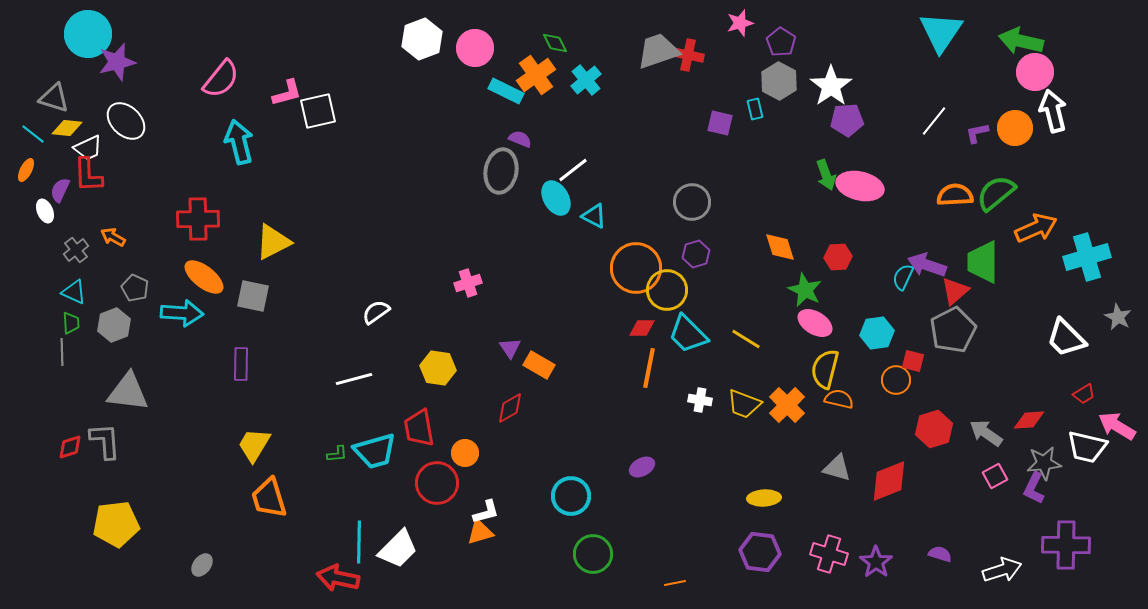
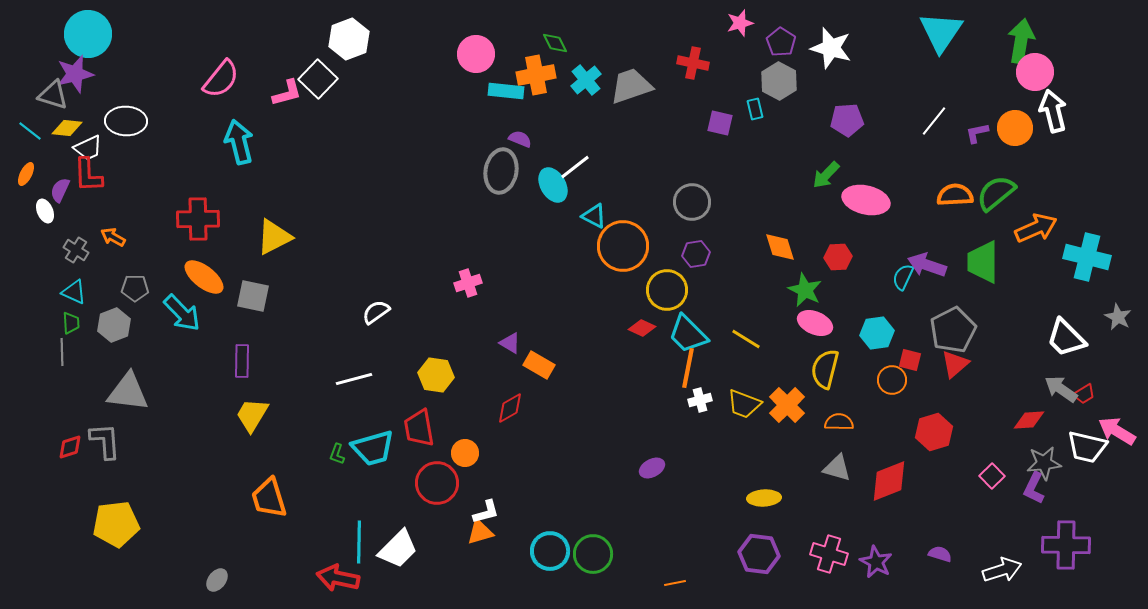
white hexagon at (422, 39): moved 73 px left
green arrow at (1021, 41): rotated 87 degrees clockwise
pink circle at (475, 48): moved 1 px right, 6 px down
gray trapezoid at (658, 51): moved 27 px left, 35 px down
red cross at (688, 55): moved 5 px right, 8 px down
purple star at (117, 62): moved 42 px left, 12 px down
orange cross at (536, 75): rotated 24 degrees clockwise
white star at (831, 86): moved 38 px up; rotated 21 degrees counterclockwise
cyan rectangle at (506, 91): rotated 20 degrees counterclockwise
gray triangle at (54, 98): moved 1 px left, 3 px up
white square at (318, 111): moved 32 px up; rotated 33 degrees counterclockwise
white ellipse at (126, 121): rotated 42 degrees counterclockwise
cyan line at (33, 134): moved 3 px left, 3 px up
orange ellipse at (26, 170): moved 4 px down
white line at (573, 170): moved 2 px right, 3 px up
green arrow at (826, 175): rotated 64 degrees clockwise
pink ellipse at (860, 186): moved 6 px right, 14 px down
cyan ellipse at (556, 198): moved 3 px left, 13 px up
yellow triangle at (273, 242): moved 1 px right, 5 px up
gray cross at (76, 250): rotated 20 degrees counterclockwise
purple hexagon at (696, 254): rotated 8 degrees clockwise
cyan cross at (1087, 257): rotated 30 degrees clockwise
orange circle at (636, 268): moved 13 px left, 22 px up
gray pentagon at (135, 288): rotated 24 degrees counterclockwise
red triangle at (955, 291): moved 73 px down
cyan arrow at (182, 313): rotated 42 degrees clockwise
pink ellipse at (815, 323): rotated 8 degrees counterclockwise
red diamond at (642, 328): rotated 24 degrees clockwise
purple triangle at (510, 348): moved 5 px up; rotated 25 degrees counterclockwise
red square at (913, 361): moved 3 px left, 1 px up
purple rectangle at (241, 364): moved 1 px right, 3 px up
yellow hexagon at (438, 368): moved 2 px left, 7 px down
orange line at (649, 368): moved 39 px right
orange circle at (896, 380): moved 4 px left
orange semicircle at (839, 399): moved 23 px down; rotated 12 degrees counterclockwise
white cross at (700, 400): rotated 25 degrees counterclockwise
pink arrow at (1117, 426): moved 5 px down
red hexagon at (934, 429): moved 3 px down
gray arrow at (986, 433): moved 75 px right, 44 px up
yellow trapezoid at (254, 445): moved 2 px left, 30 px up
cyan trapezoid at (375, 451): moved 2 px left, 3 px up
green L-shape at (337, 454): rotated 115 degrees clockwise
purple ellipse at (642, 467): moved 10 px right, 1 px down
pink square at (995, 476): moved 3 px left; rotated 15 degrees counterclockwise
cyan circle at (571, 496): moved 21 px left, 55 px down
purple hexagon at (760, 552): moved 1 px left, 2 px down
purple star at (876, 562): rotated 8 degrees counterclockwise
gray ellipse at (202, 565): moved 15 px right, 15 px down
